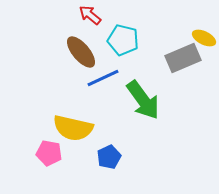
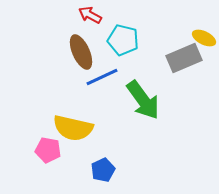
red arrow: rotated 10 degrees counterclockwise
brown ellipse: rotated 16 degrees clockwise
gray rectangle: moved 1 px right
blue line: moved 1 px left, 1 px up
pink pentagon: moved 1 px left, 3 px up
blue pentagon: moved 6 px left, 13 px down
